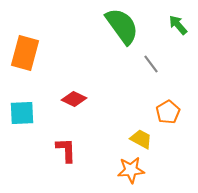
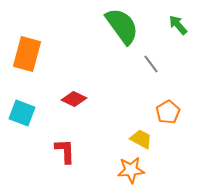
orange rectangle: moved 2 px right, 1 px down
cyan square: rotated 24 degrees clockwise
red L-shape: moved 1 px left, 1 px down
